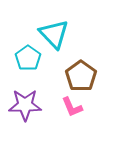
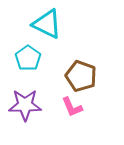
cyan triangle: moved 7 px left, 10 px up; rotated 20 degrees counterclockwise
brown pentagon: rotated 16 degrees counterclockwise
